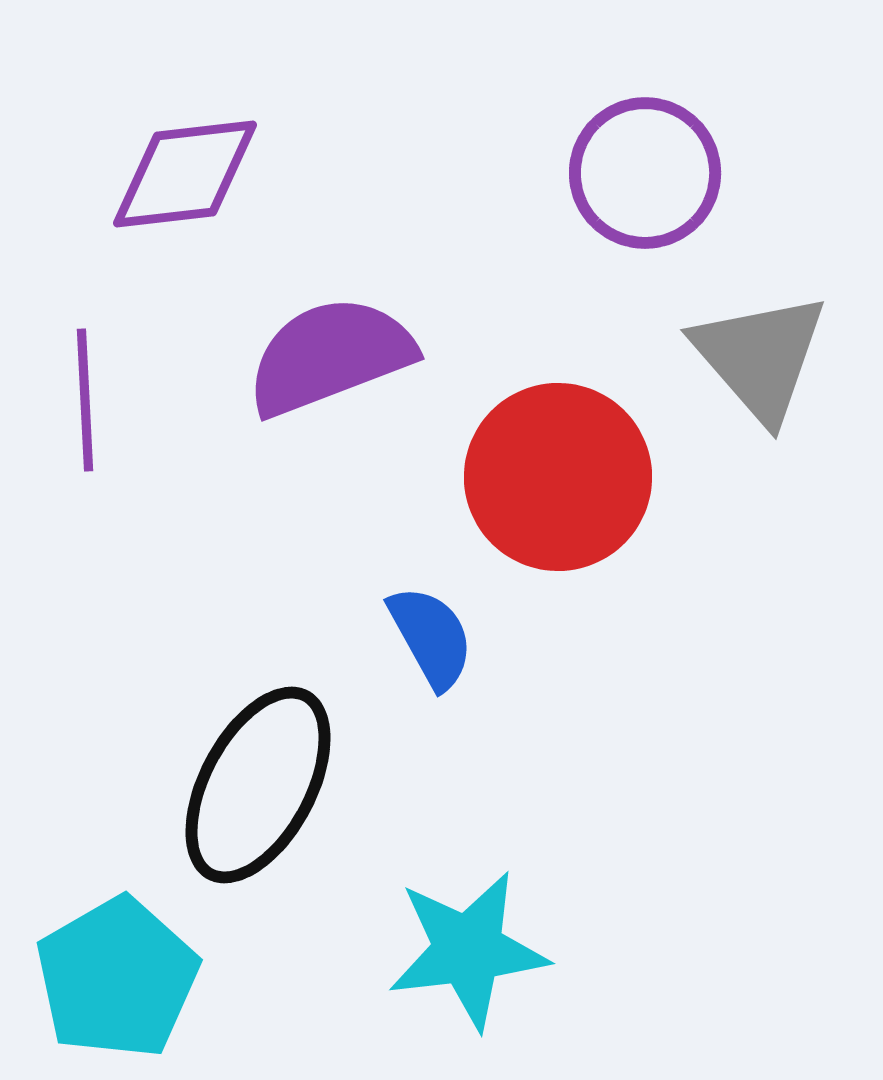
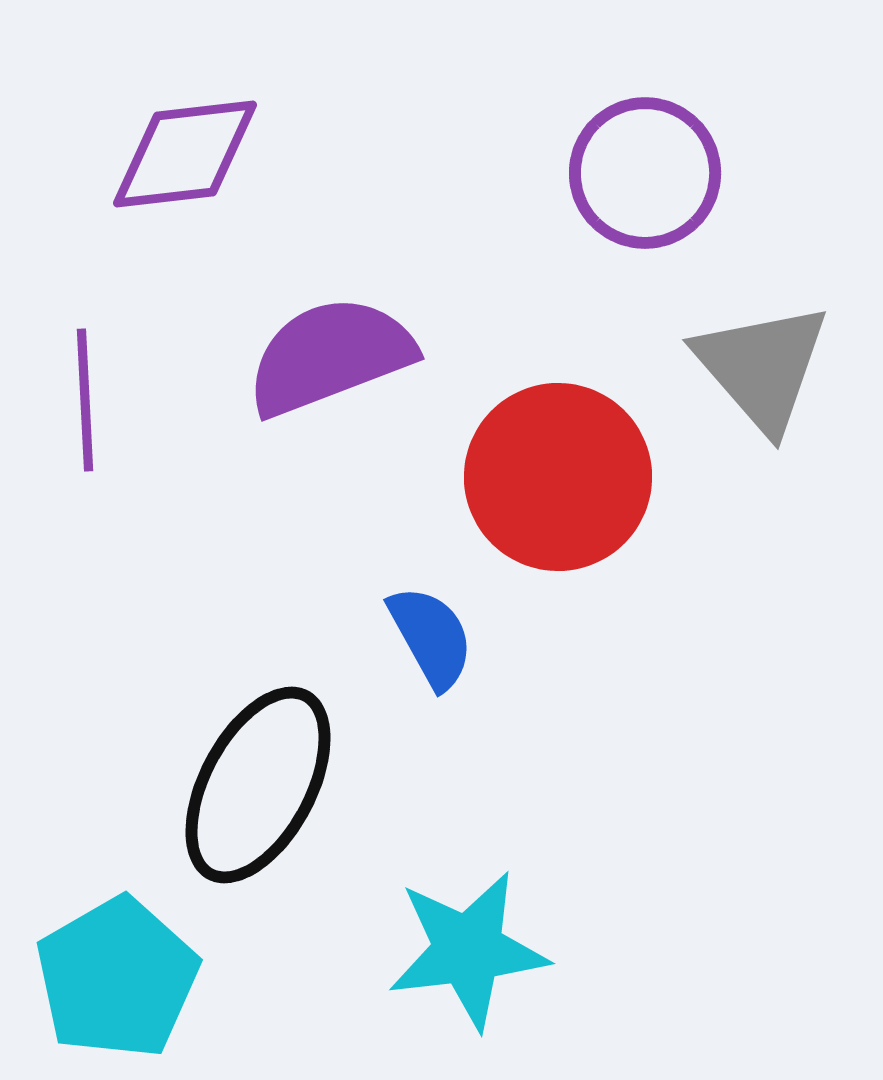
purple diamond: moved 20 px up
gray triangle: moved 2 px right, 10 px down
